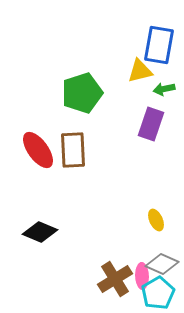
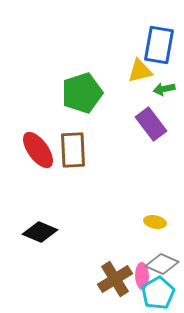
purple rectangle: rotated 56 degrees counterclockwise
yellow ellipse: moved 1 px left, 2 px down; rotated 55 degrees counterclockwise
